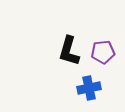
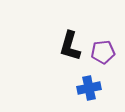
black L-shape: moved 1 px right, 5 px up
